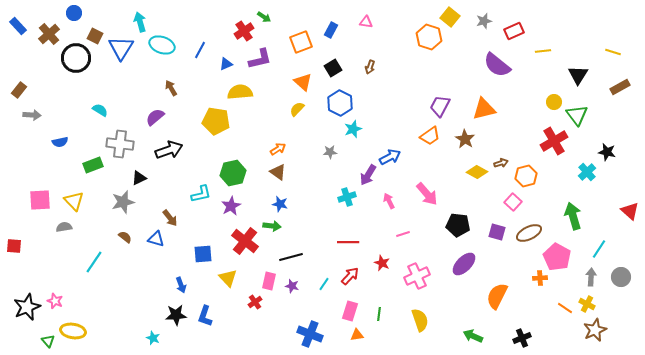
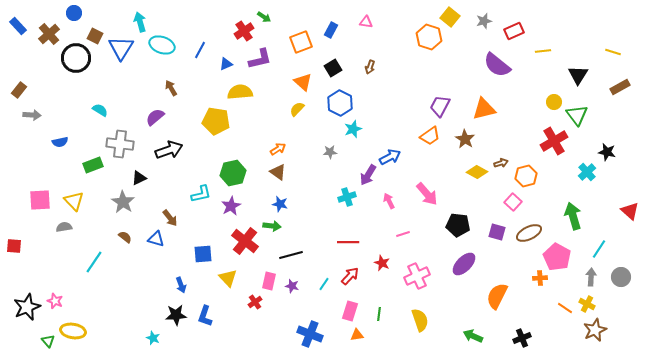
gray star at (123, 202): rotated 25 degrees counterclockwise
black line at (291, 257): moved 2 px up
